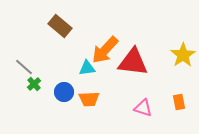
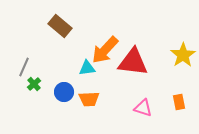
gray line: rotated 72 degrees clockwise
